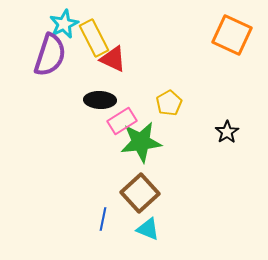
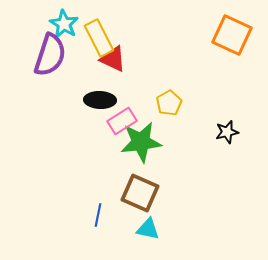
cyan star: rotated 16 degrees counterclockwise
yellow rectangle: moved 5 px right
black star: rotated 20 degrees clockwise
brown square: rotated 24 degrees counterclockwise
blue line: moved 5 px left, 4 px up
cyan triangle: rotated 10 degrees counterclockwise
